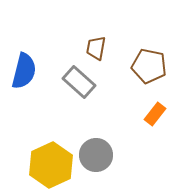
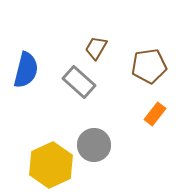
brown trapezoid: rotated 20 degrees clockwise
brown pentagon: rotated 20 degrees counterclockwise
blue semicircle: moved 2 px right, 1 px up
gray circle: moved 2 px left, 10 px up
